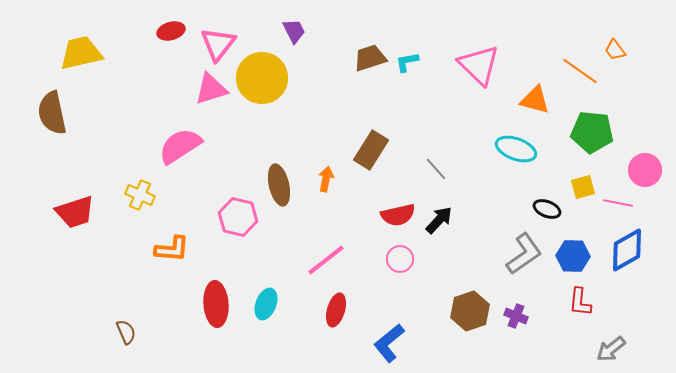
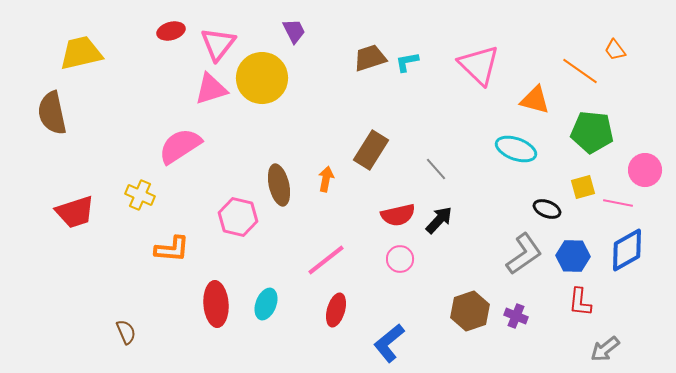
gray arrow at (611, 349): moved 6 px left
